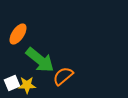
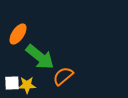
green arrow: moved 3 px up
white square: rotated 21 degrees clockwise
